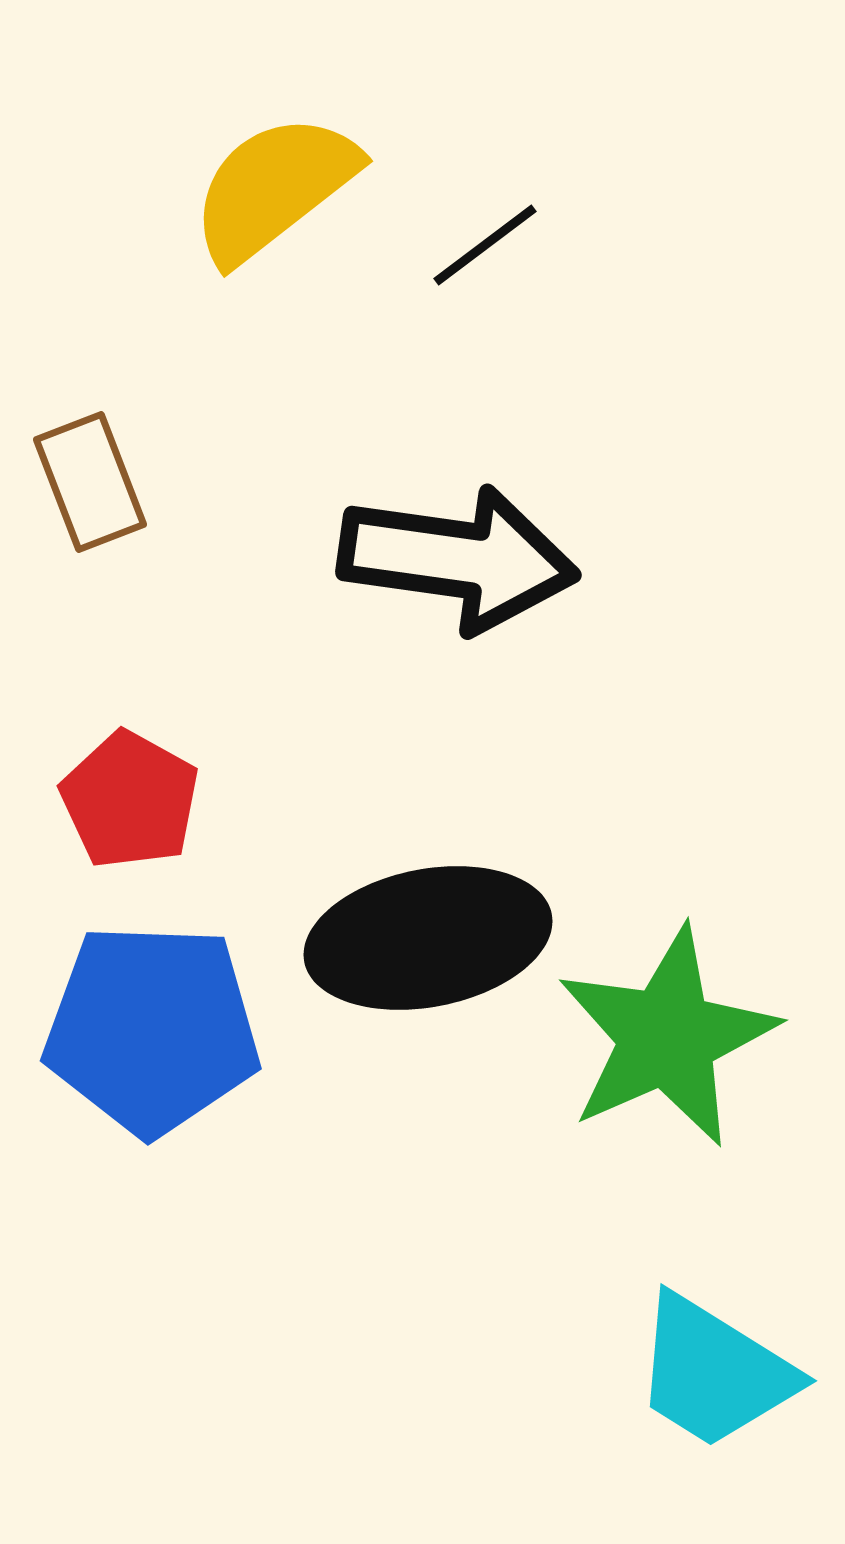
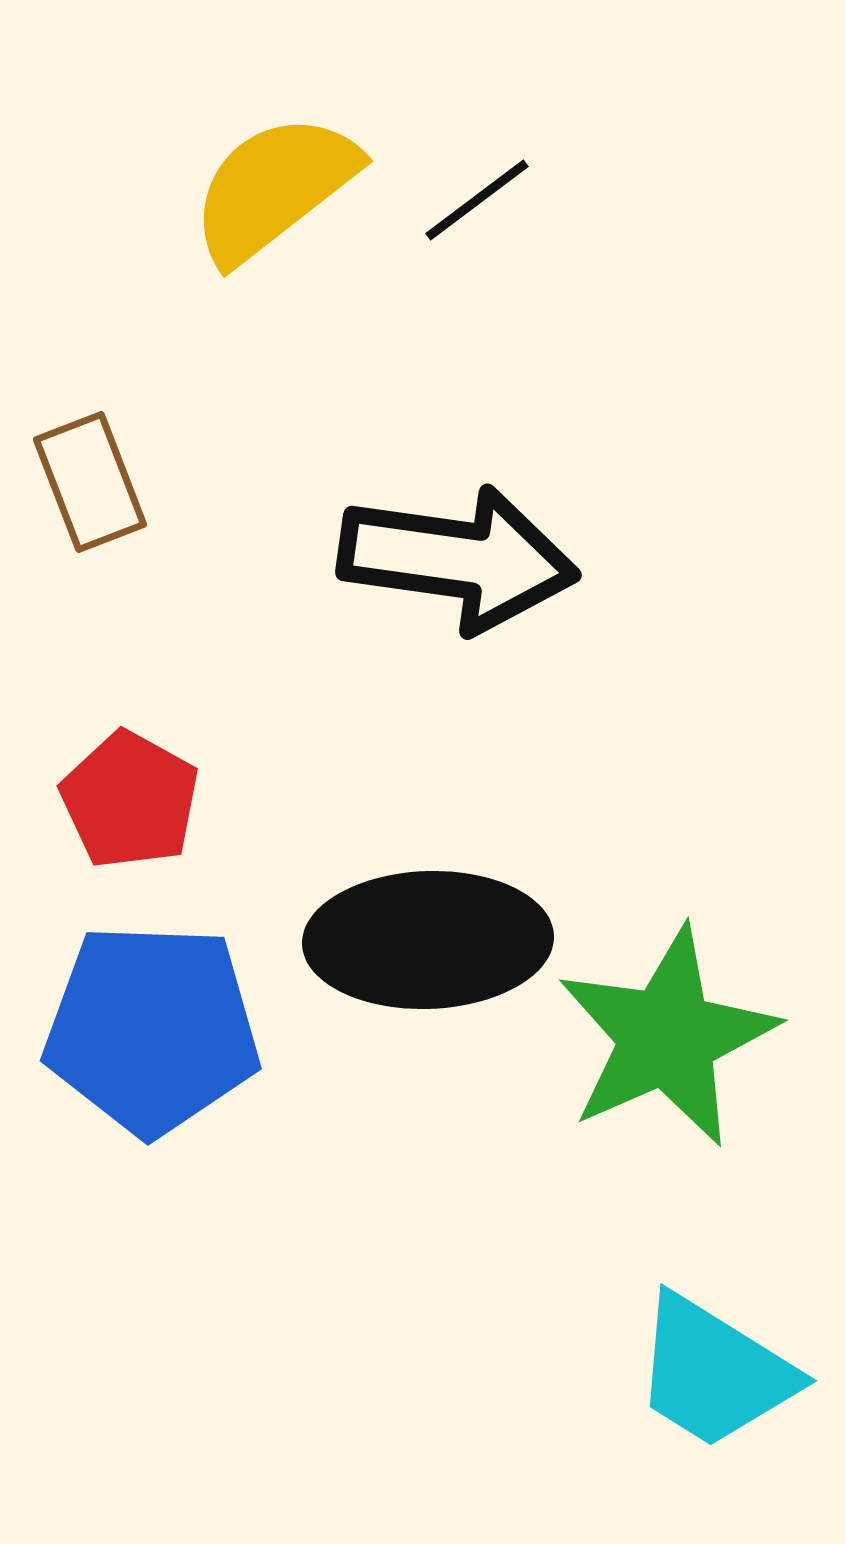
black line: moved 8 px left, 45 px up
black ellipse: moved 2 px down; rotated 9 degrees clockwise
